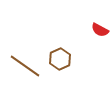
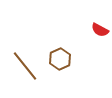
brown line: rotated 16 degrees clockwise
